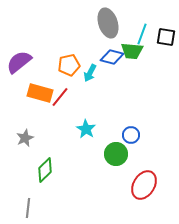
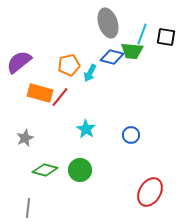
green circle: moved 36 px left, 16 px down
green diamond: rotated 60 degrees clockwise
red ellipse: moved 6 px right, 7 px down
